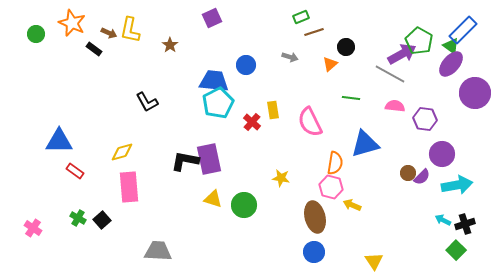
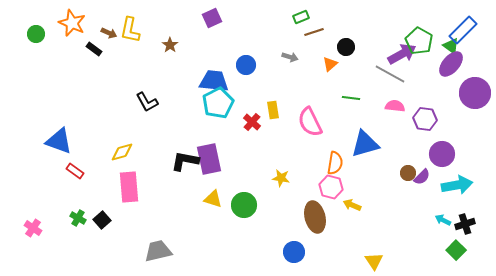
blue triangle at (59, 141): rotated 20 degrees clockwise
gray trapezoid at (158, 251): rotated 16 degrees counterclockwise
blue circle at (314, 252): moved 20 px left
